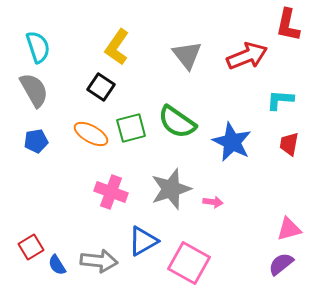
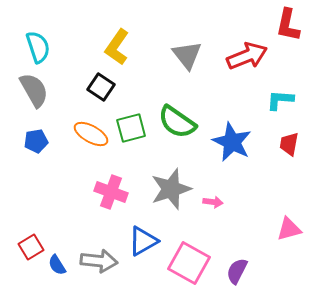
purple semicircle: moved 44 px left, 7 px down; rotated 24 degrees counterclockwise
